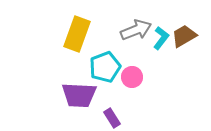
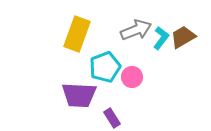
brown trapezoid: moved 1 px left, 1 px down
